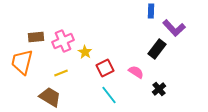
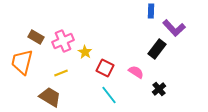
brown rectangle: rotated 35 degrees clockwise
red square: rotated 36 degrees counterclockwise
